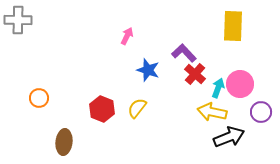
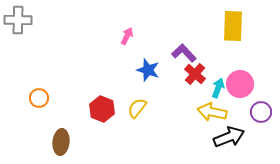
brown ellipse: moved 3 px left
